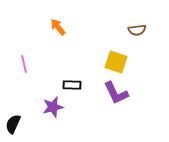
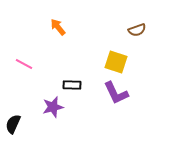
brown semicircle: rotated 12 degrees counterclockwise
pink line: rotated 48 degrees counterclockwise
